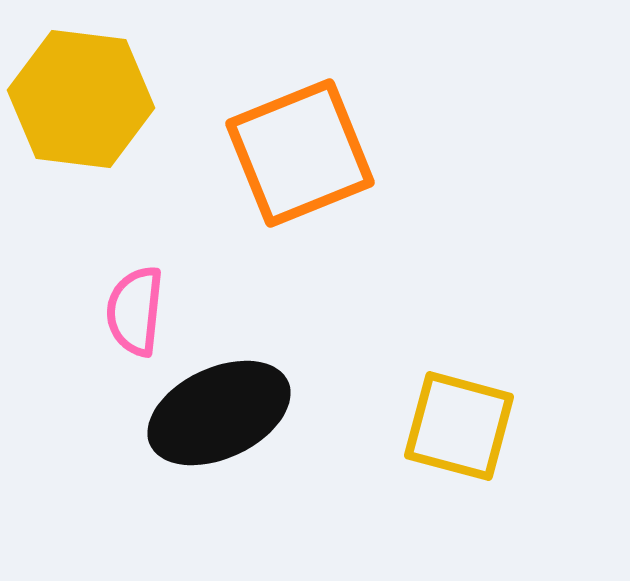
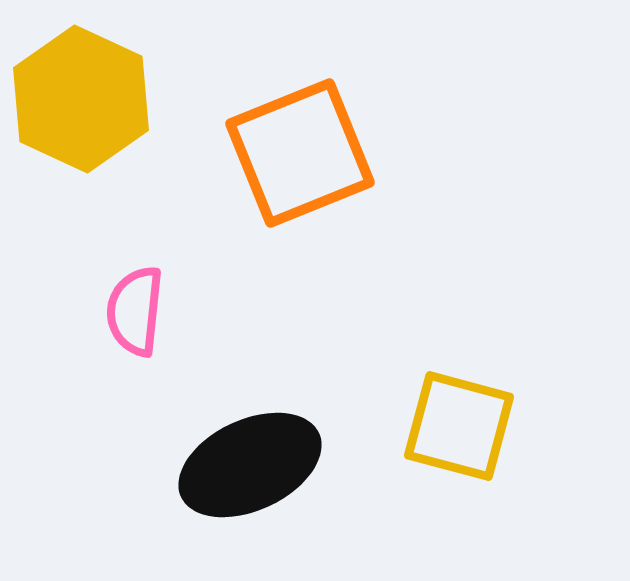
yellow hexagon: rotated 18 degrees clockwise
black ellipse: moved 31 px right, 52 px down
